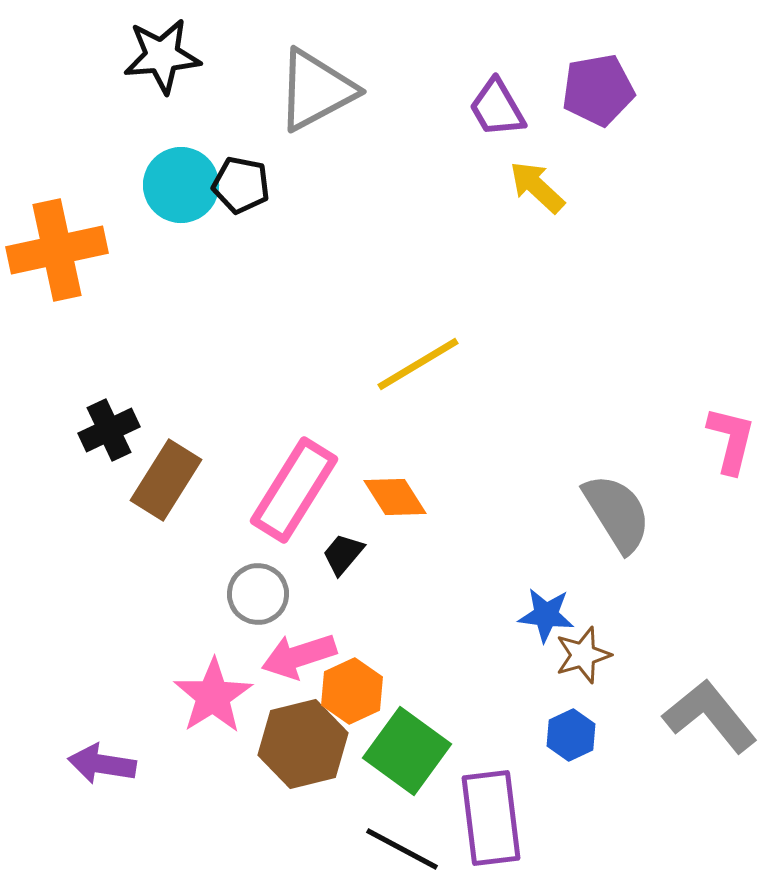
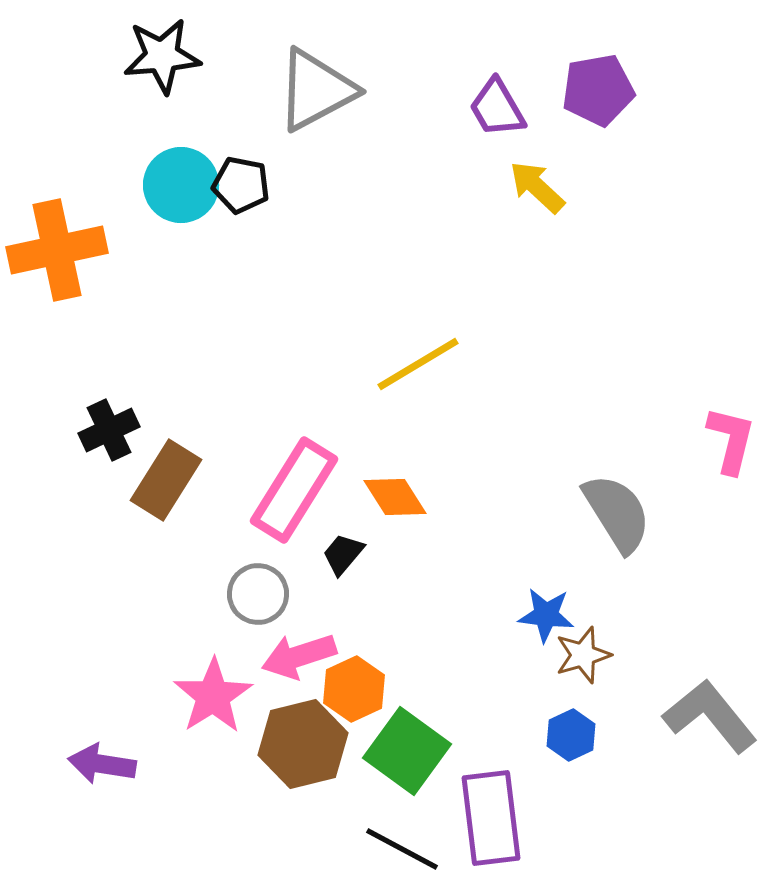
orange hexagon: moved 2 px right, 2 px up
